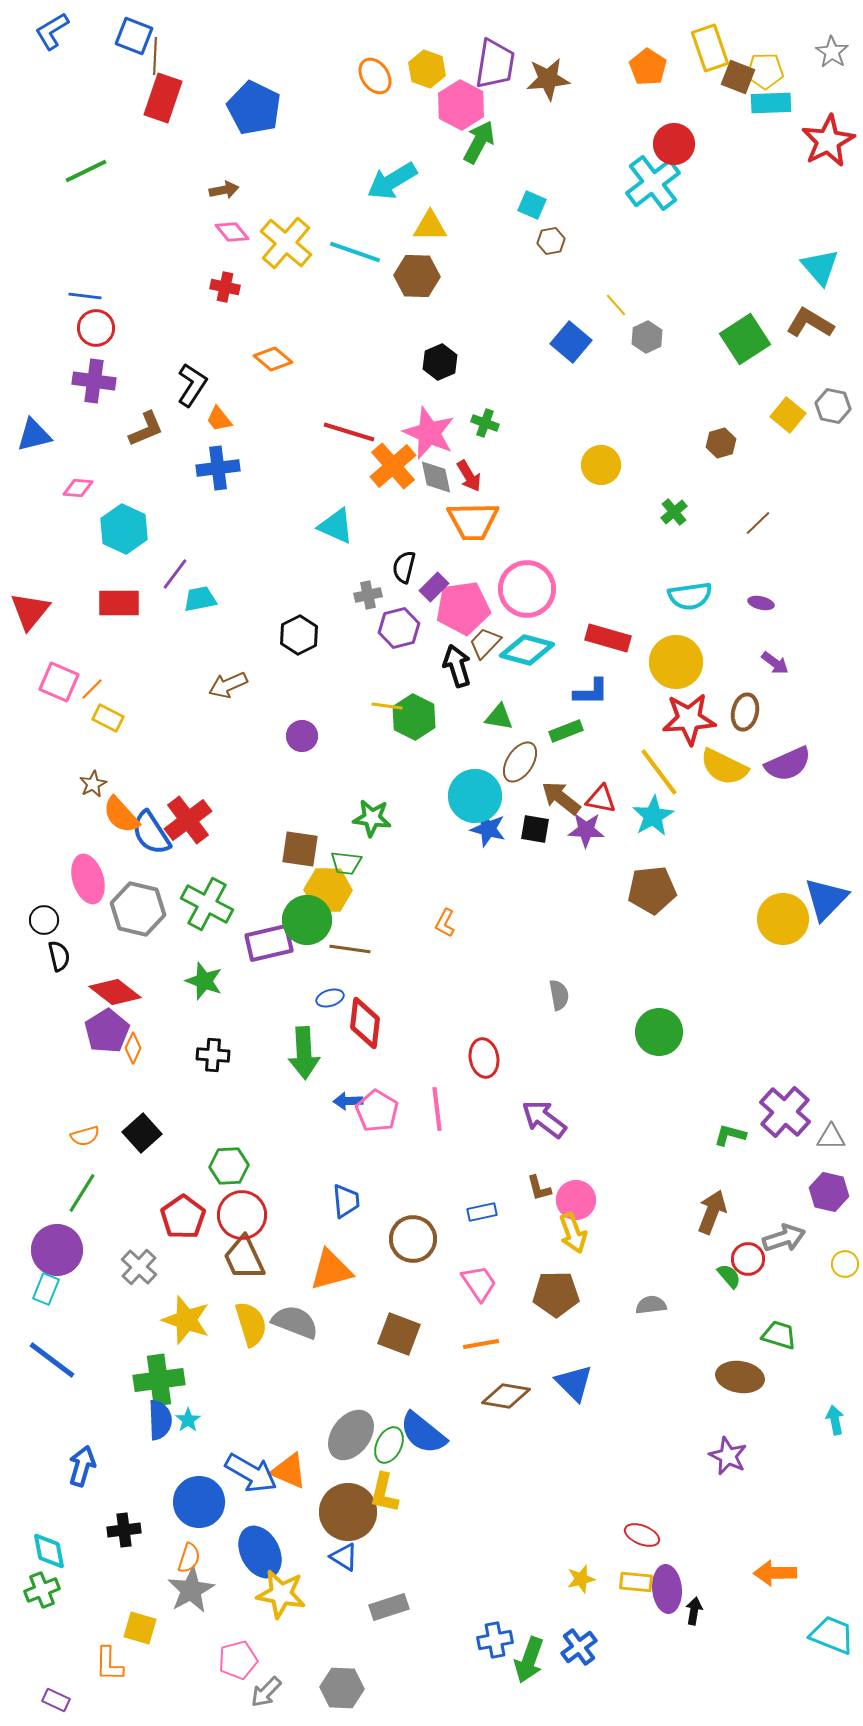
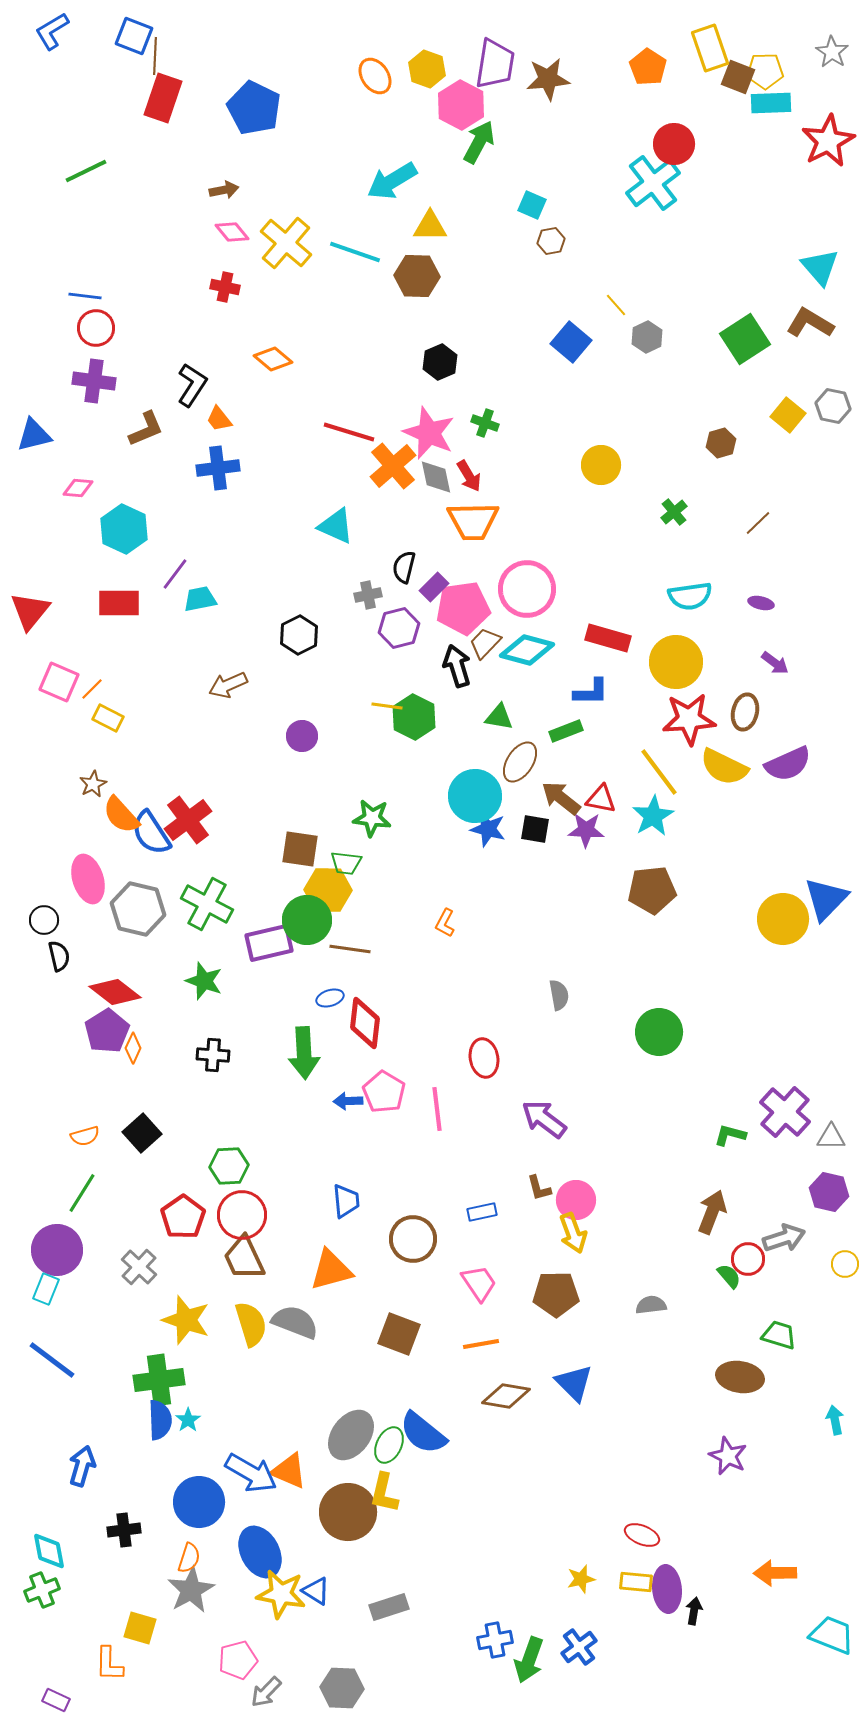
pink pentagon at (377, 1111): moved 7 px right, 19 px up
blue triangle at (344, 1557): moved 28 px left, 34 px down
